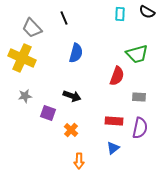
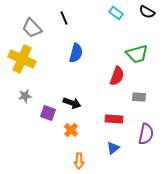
cyan rectangle: moved 4 px left, 1 px up; rotated 56 degrees counterclockwise
yellow cross: moved 1 px down
black arrow: moved 7 px down
red rectangle: moved 2 px up
purple semicircle: moved 6 px right, 6 px down
